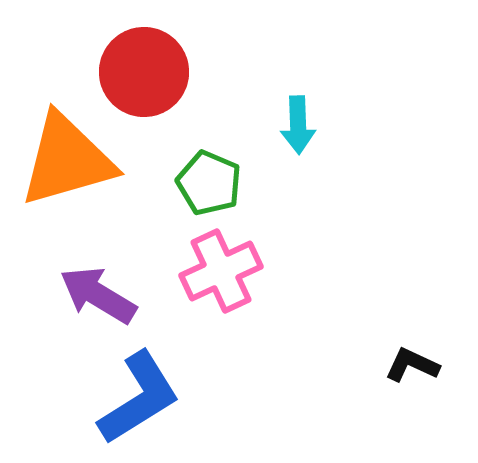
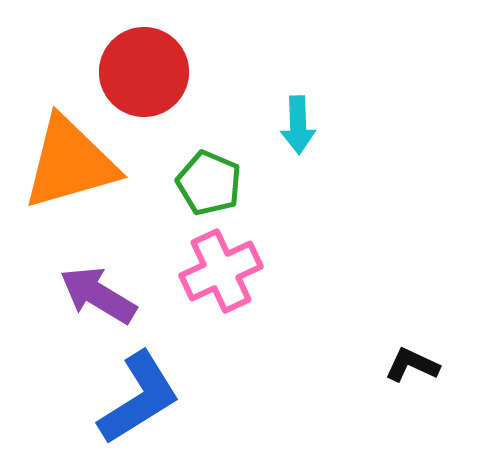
orange triangle: moved 3 px right, 3 px down
